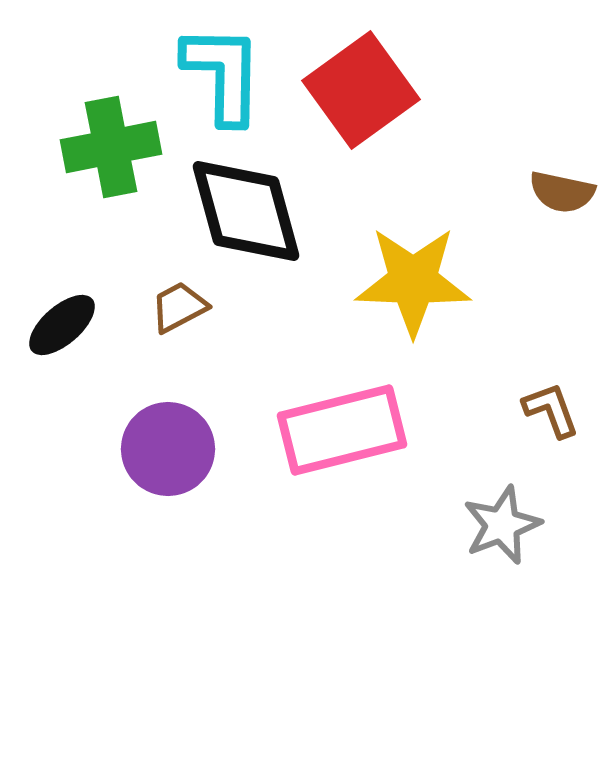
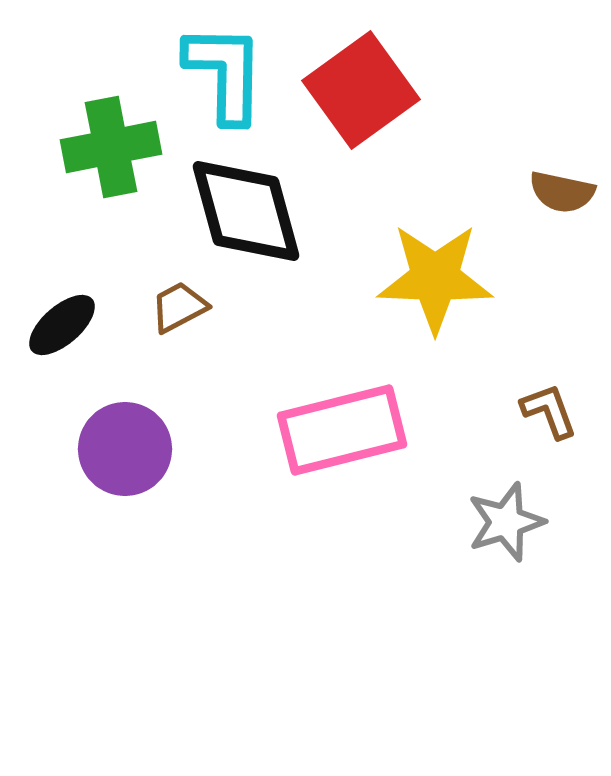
cyan L-shape: moved 2 px right, 1 px up
yellow star: moved 22 px right, 3 px up
brown L-shape: moved 2 px left, 1 px down
purple circle: moved 43 px left
gray star: moved 4 px right, 3 px up; rotated 4 degrees clockwise
